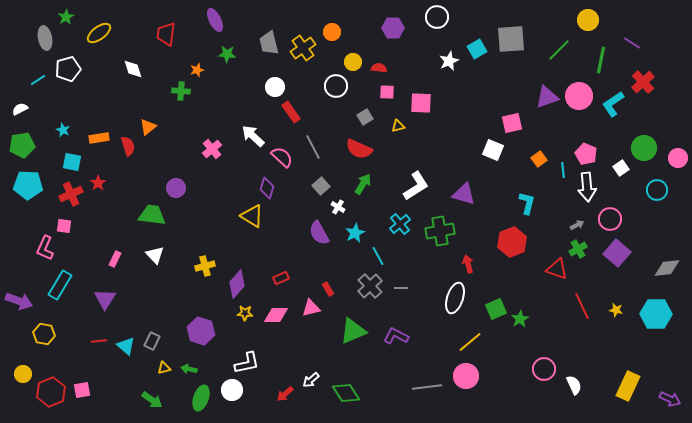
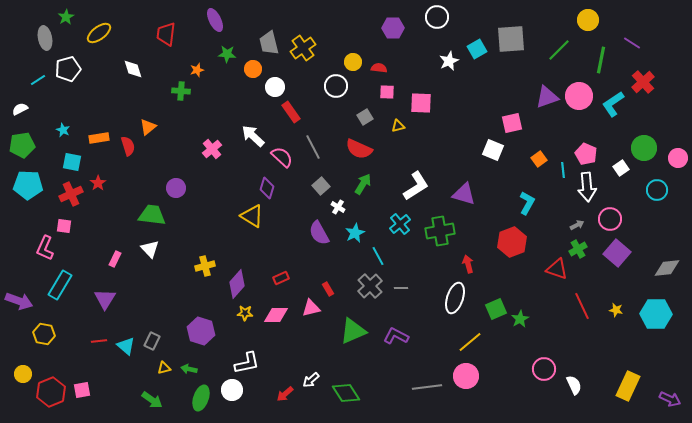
orange circle at (332, 32): moved 79 px left, 37 px down
cyan L-shape at (527, 203): rotated 15 degrees clockwise
white triangle at (155, 255): moved 5 px left, 6 px up
